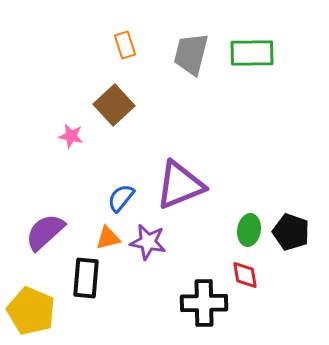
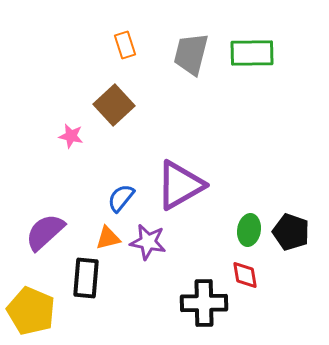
purple triangle: rotated 8 degrees counterclockwise
